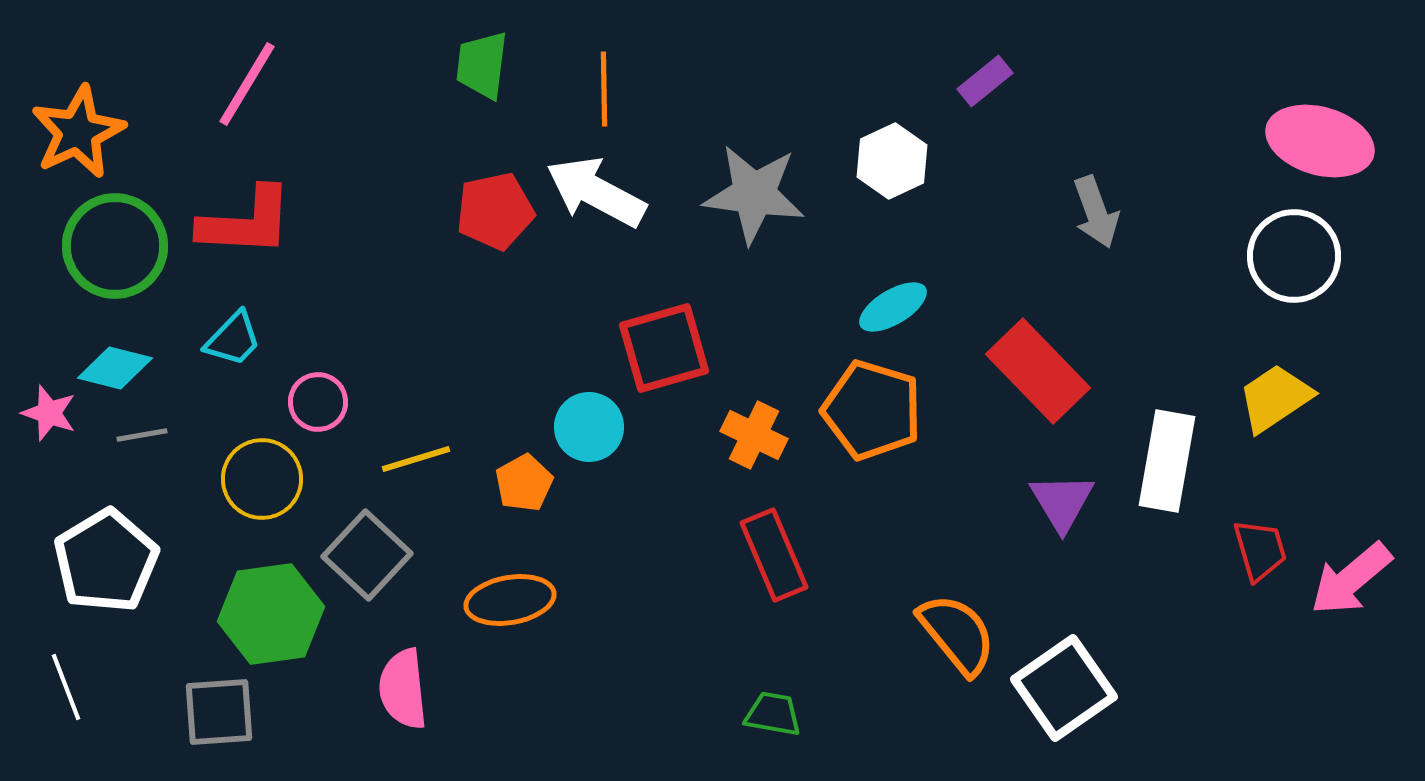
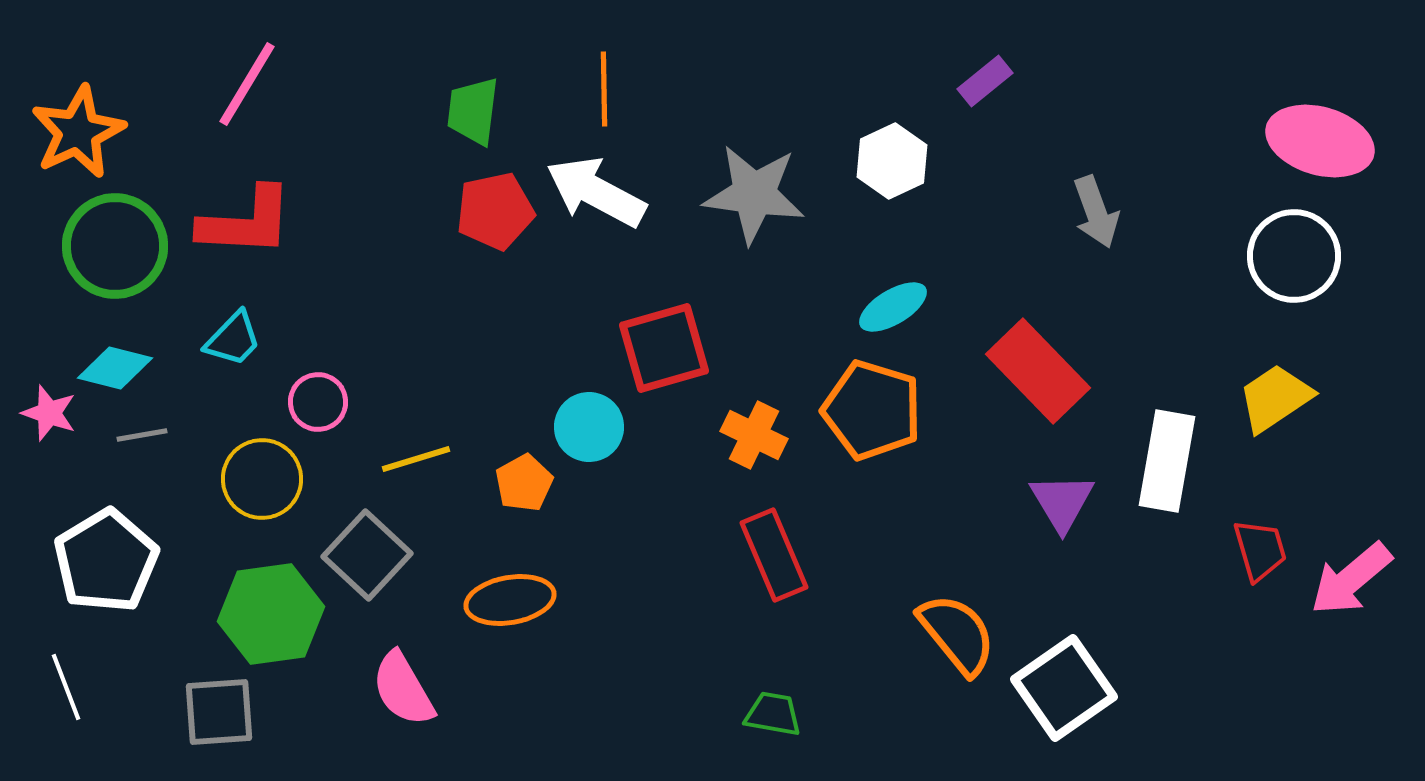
green trapezoid at (482, 65): moved 9 px left, 46 px down
pink semicircle at (403, 689): rotated 24 degrees counterclockwise
